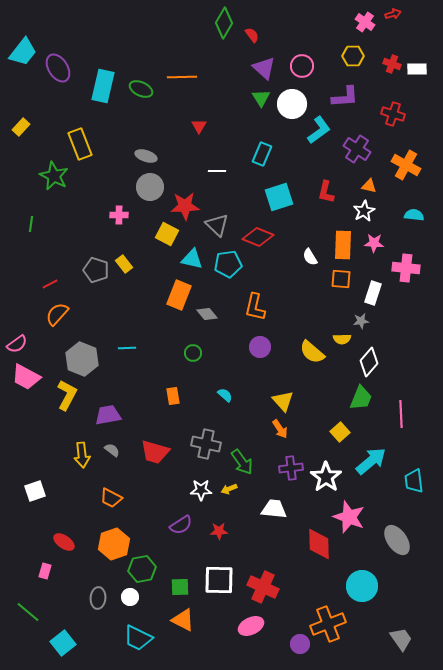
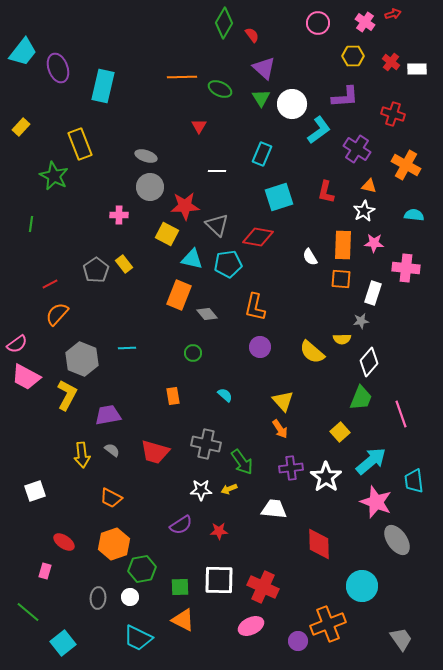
red cross at (392, 64): moved 1 px left, 2 px up; rotated 18 degrees clockwise
pink circle at (302, 66): moved 16 px right, 43 px up
purple ellipse at (58, 68): rotated 12 degrees clockwise
green ellipse at (141, 89): moved 79 px right
red diamond at (258, 237): rotated 12 degrees counterclockwise
gray pentagon at (96, 270): rotated 20 degrees clockwise
pink line at (401, 414): rotated 16 degrees counterclockwise
pink star at (349, 517): moved 27 px right, 15 px up
purple circle at (300, 644): moved 2 px left, 3 px up
